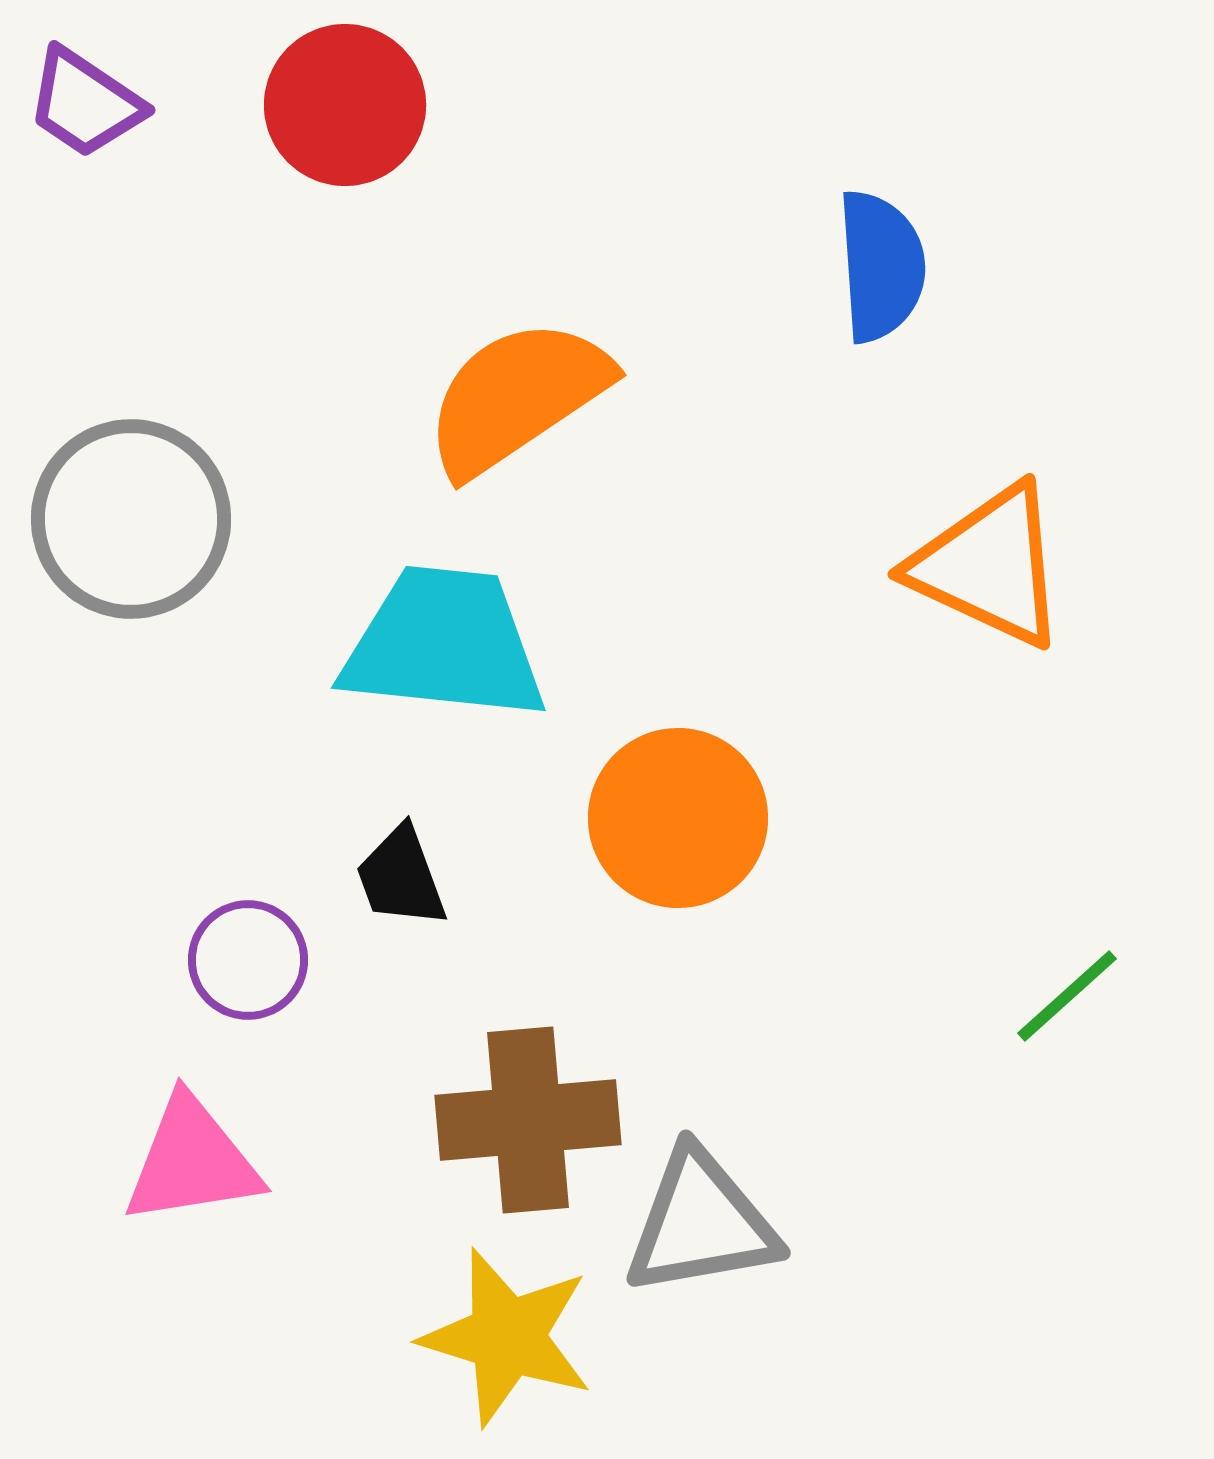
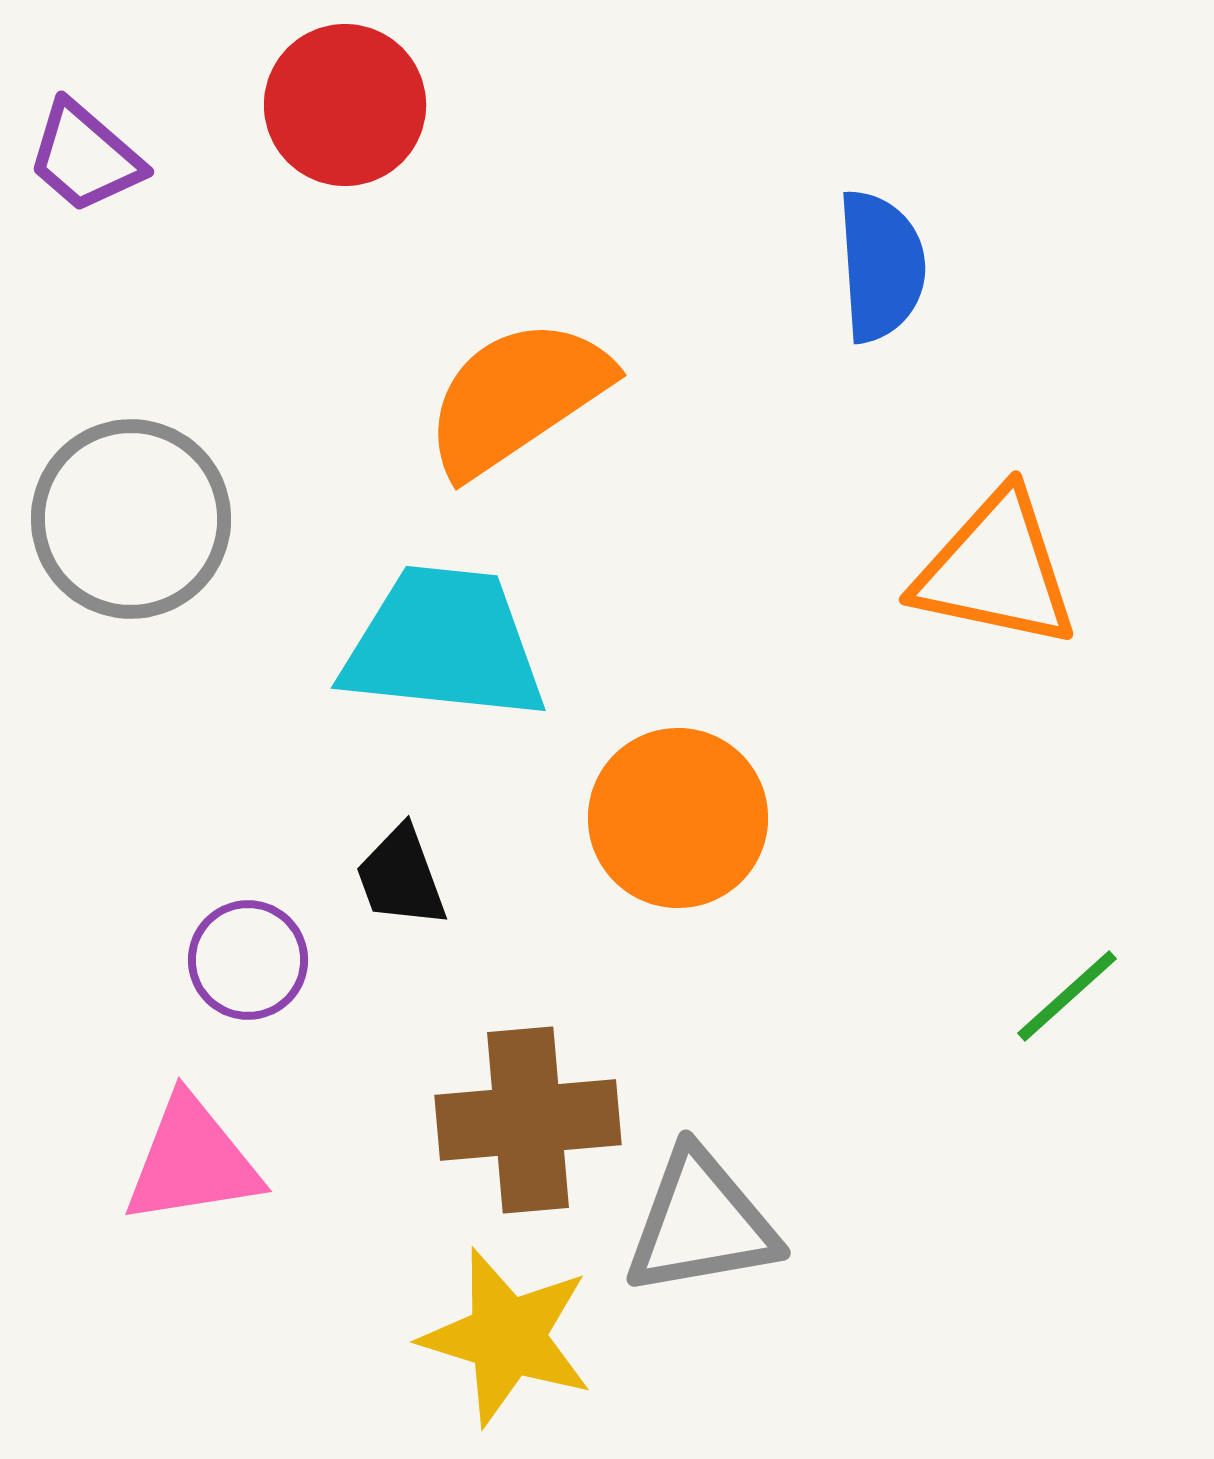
purple trapezoid: moved 54 px down; rotated 7 degrees clockwise
orange triangle: moved 7 px right, 4 px down; rotated 13 degrees counterclockwise
